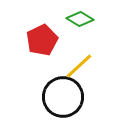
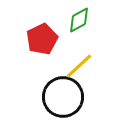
green diamond: moved 1 px left, 1 px down; rotated 60 degrees counterclockwise
red pentagon: moved 1 px up
